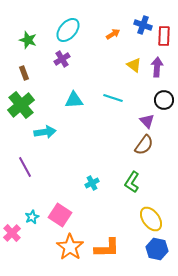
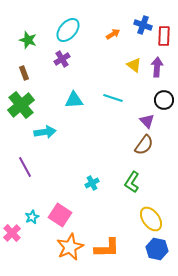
orange star: rotated 12 degrees clockwise
